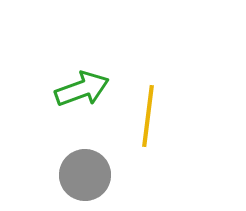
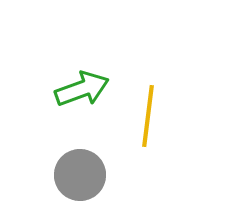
gray circle: moved 5 px left
